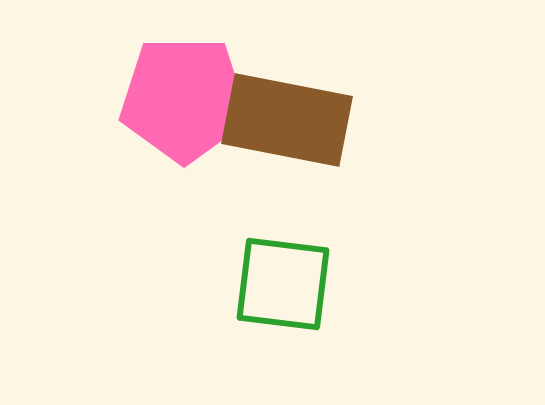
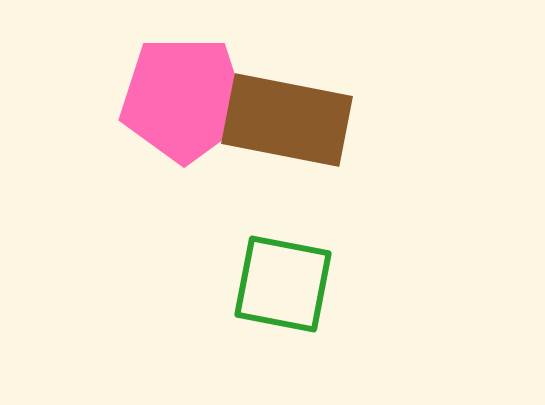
green square: rotated 4 degrees clockwise
